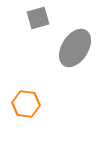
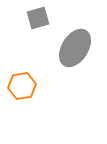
orange hexagon: moved 4 px left, 18 px up; rotated 16 degrees counterclockwise
